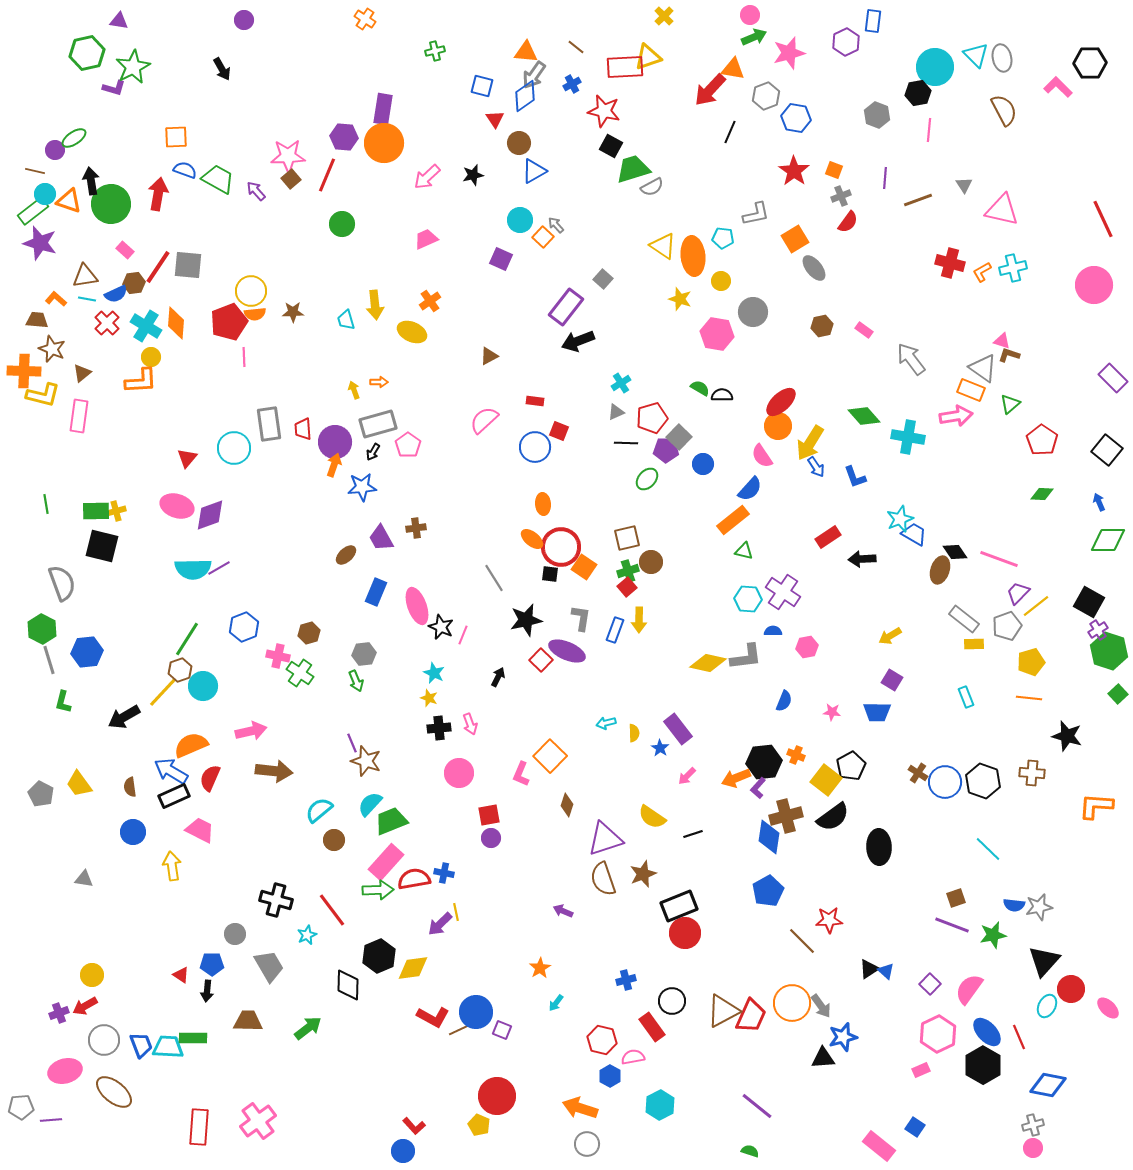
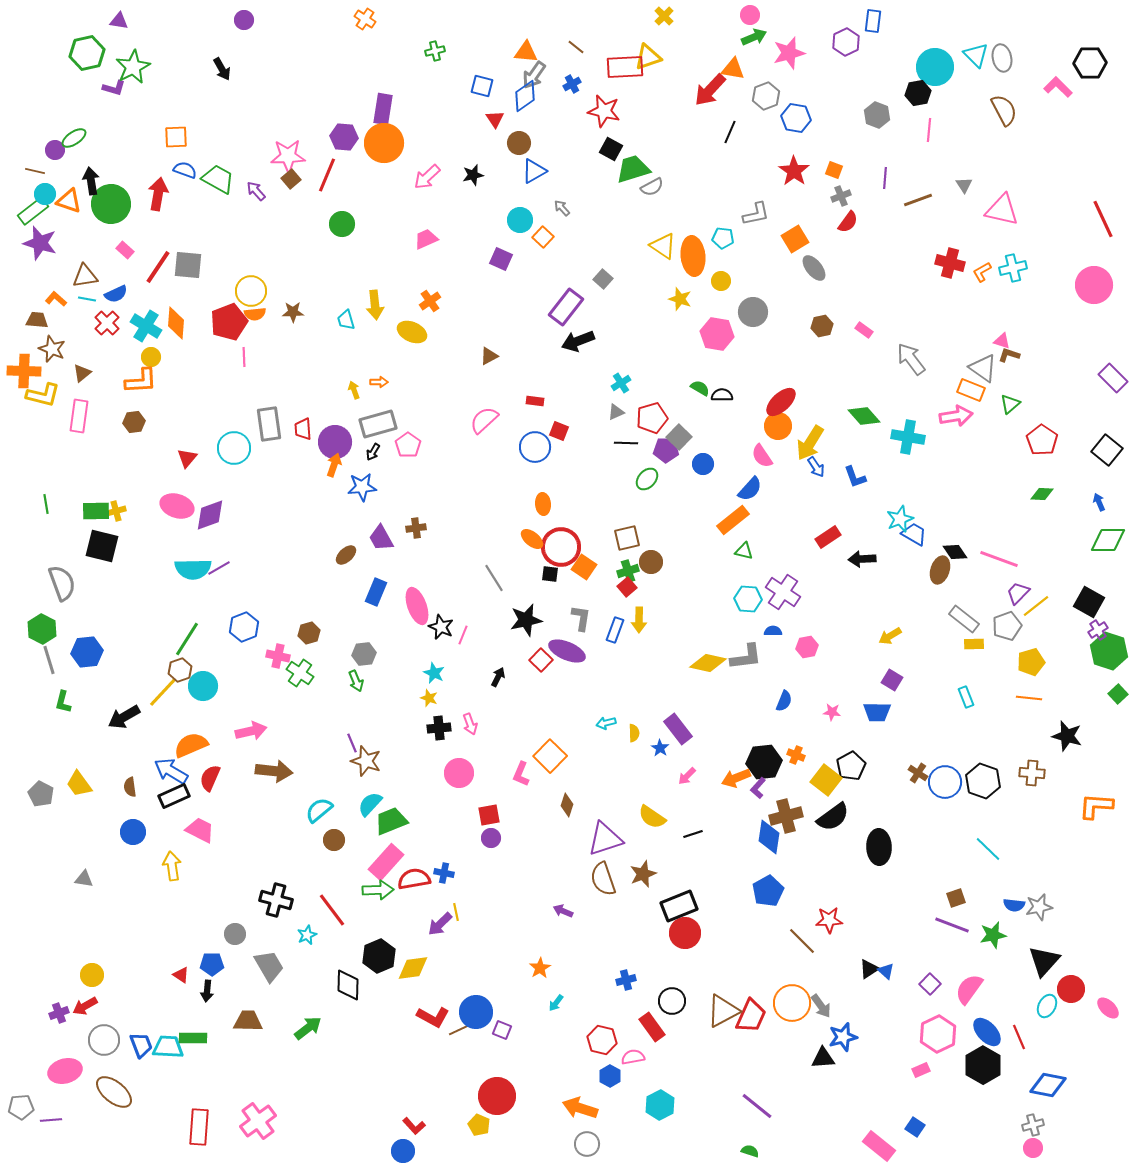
black square at (611, 146): moved 3 px down
gray arrow at (556, 225): moved 6 px right, 17 px up
brown hexagon at (134, 283): moved 139 px down
